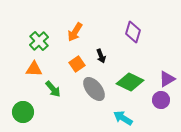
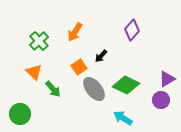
purple diamond: moved 1 px left, 2 px up; rotated 25 degrees clockwise
black arrow: rotated 64 degrees clockwise
orange square: moved 2 px right, 3 px down
orange triangle: moved 3 px down; rotated 42 degrees clockwise
green diamond: moved 4 px left, 3 px down
green circle: moved 3 px left, 2 px down
